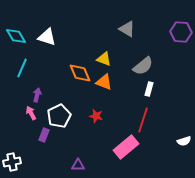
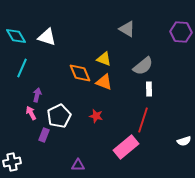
white rectangle: rotated 16 degrees counterclockwise
